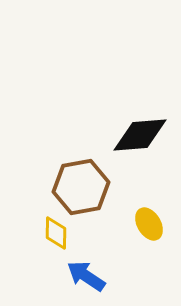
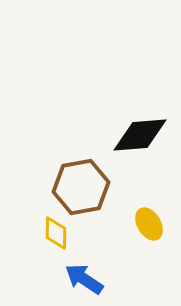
blue arrow: moved 2 px left, 3 px down
